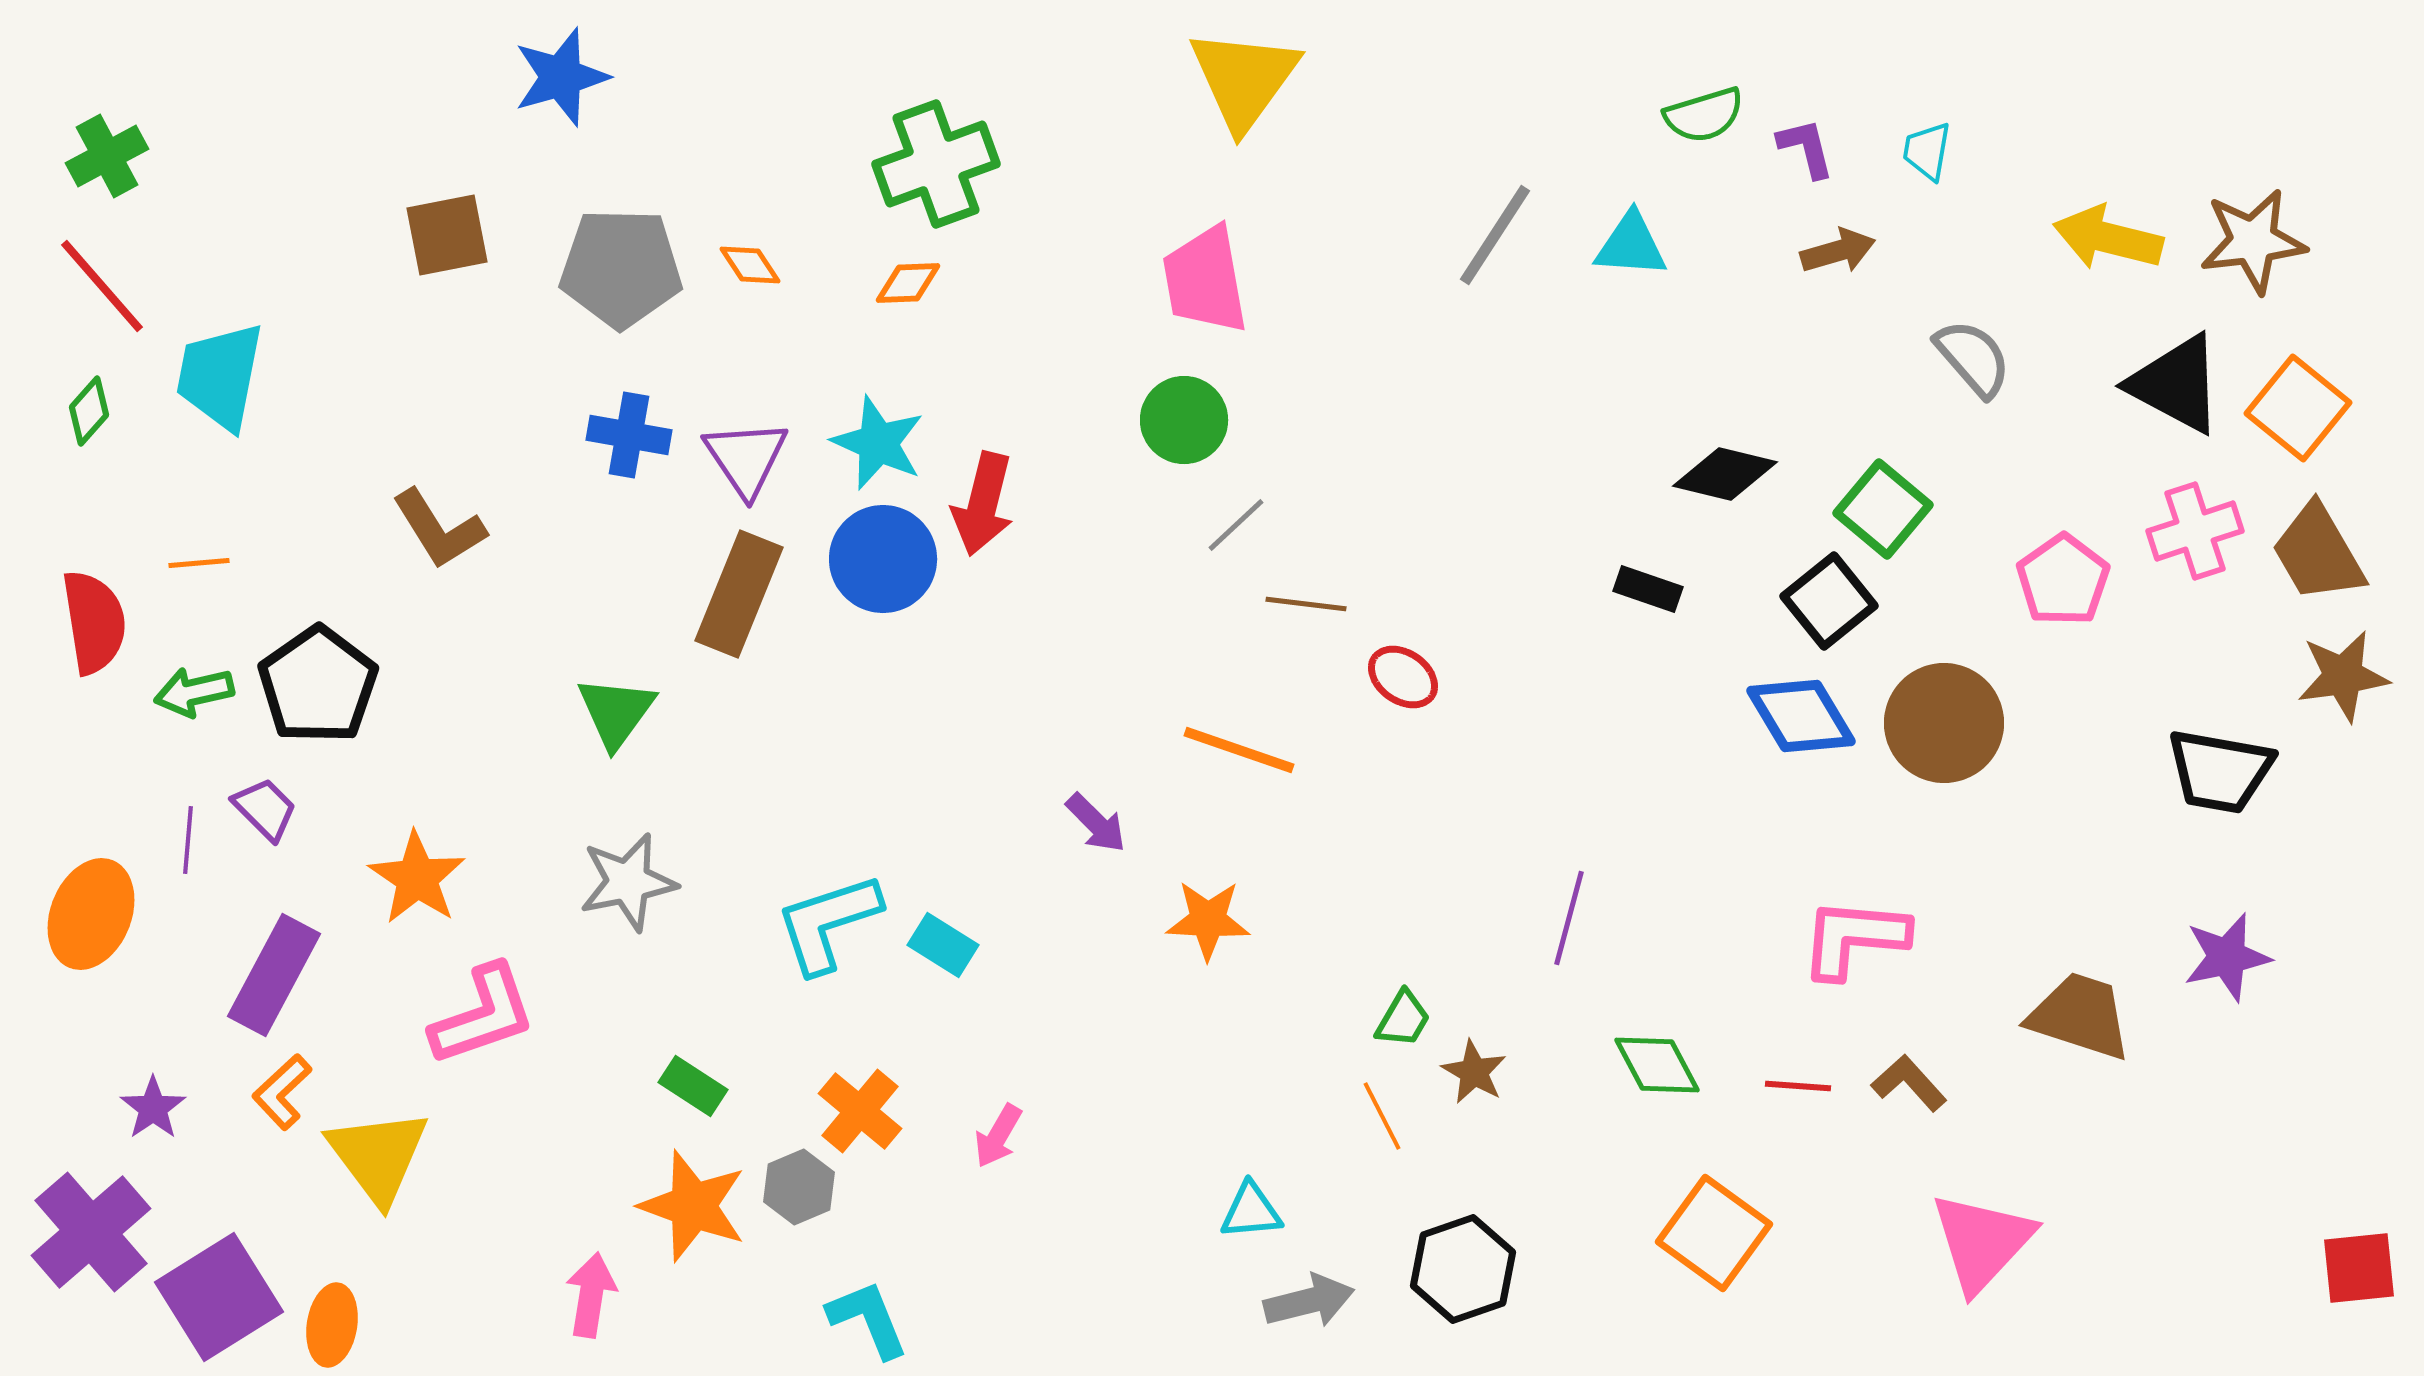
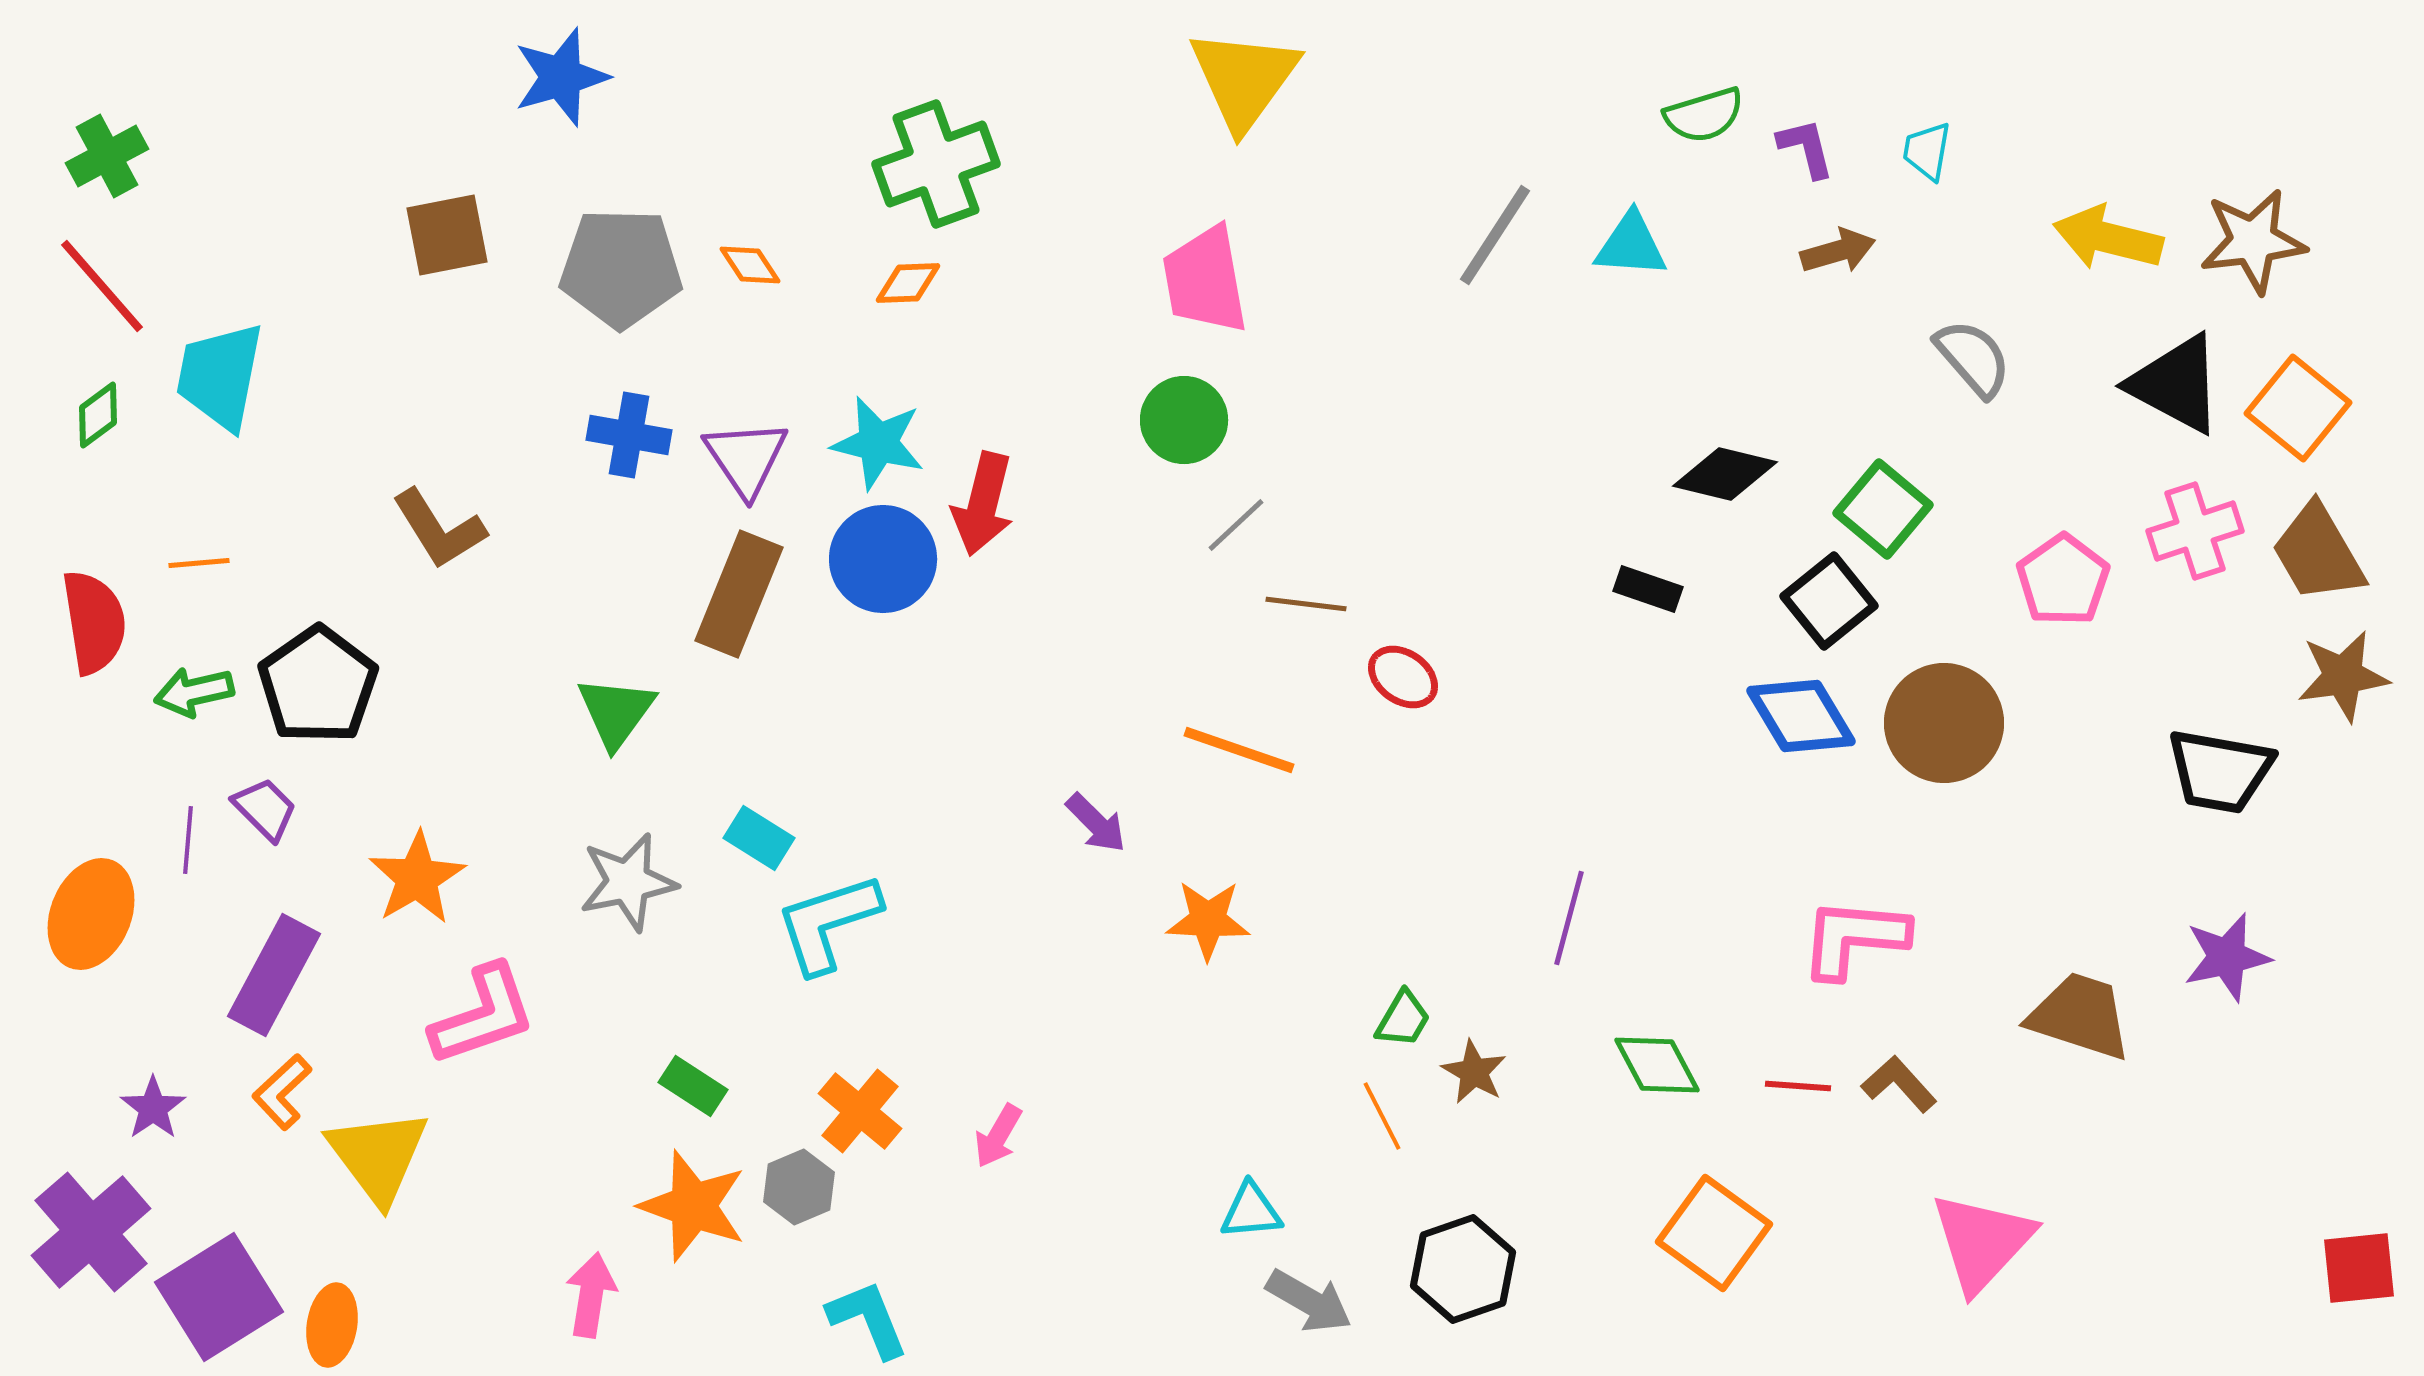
green diamond at (89, 411): moved 9 px right, 4 px down; rotated 12 degrees clockwise
cyan star at (878, 443): rotated 10 degrees counterclockwise
orange star at (417, 878): rotated 8 degrees clockwise
cyan rectangle at (943, 945): moved 184 px left, 107 px up
brown L-shape at (1909, 1083): moved 10 px left, 1 px down
gray arrow at (1309, 1301): rotated 44 degrees clockwise
